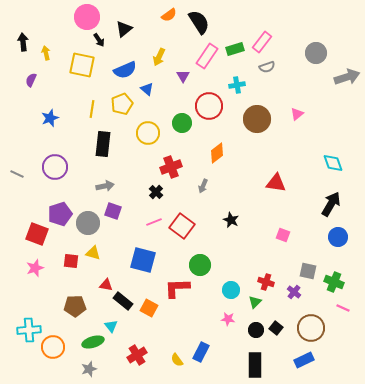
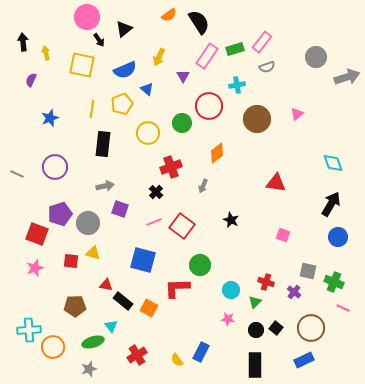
gray circle at (316, 53): moved 4 px down
purple square at (113, 211): moved 7 px right, 2 px up
